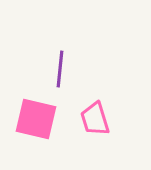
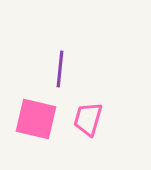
pink trapezoid: moved 7 px left; rotated 33 degrees clockwise
